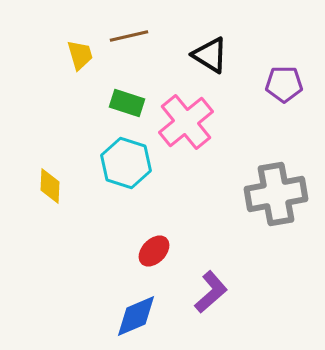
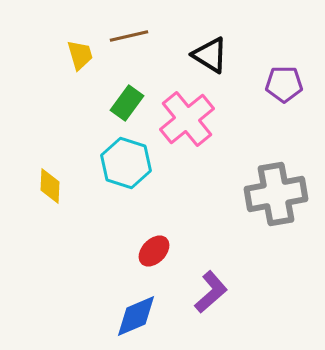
green rectangle: rotated 72 degrees counterclockwise
pink cross: moved 1 px right, 3 px up
